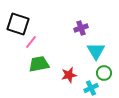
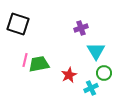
pink line: moved 6 px left, 18 px down; rotated 24 degrees counterclockwise
red star: rotated 14 degrees counterclockwise
